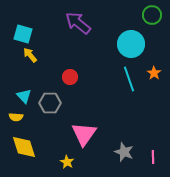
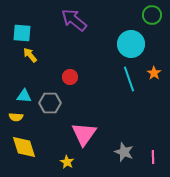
purple arrow: moved 4 px left, 3 px up
cyan square: moved 1 px left, 1 px up; rotated 12 degrees counterclockwise
cyan triangle: rotated 42 degrees counterclockwise
